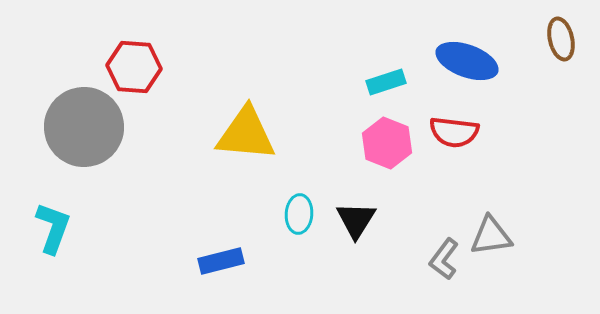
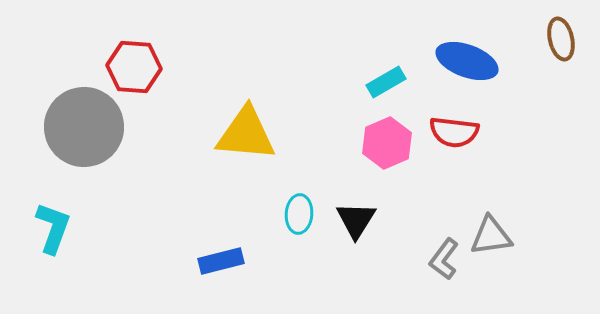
cyan rectangle: rotated 12 degrees counterclockwise
pink hexagon: rotated 15 degrees clockwise
